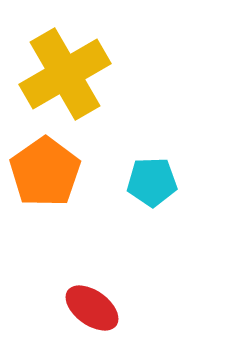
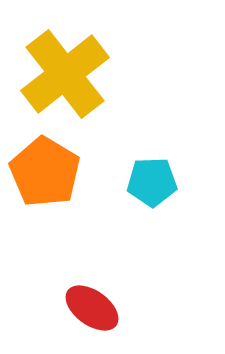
yellow cross: rotated 8 degrees counterclockwise
orange pentagon: rotated 6 degrees counterclockwise
